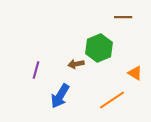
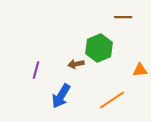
orange triangle: moved 5 px right, 3 px up; rotated 35 degrees counterclockwise
blue arrow: moved 1 px right
